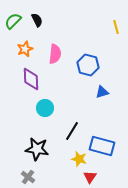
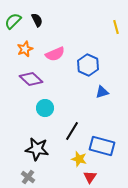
pink semicircle: rotated 60 degrees clockwise
blue hexagon: rotated 10 degrees clockwise
purple diamond: rotated 45 degrees counterclockwise
